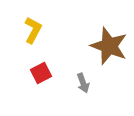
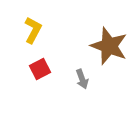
red square: moved 1 px left, 4 px up
gray arrow: moved 1 px left, 4 px up
